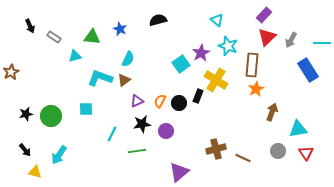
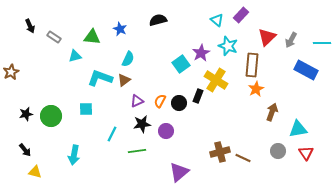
purple rectangle at (264, 15): moved 23 px left
blue rectangle at (308, 70): moved 2 px left; rotated 30 degrees counterclockwise
brown cross at (216, 149): moved 4 px right, 3 px down
cyan arrow at (59, 155): moved 15 px right; rotated 24 degrees counterclockwise
